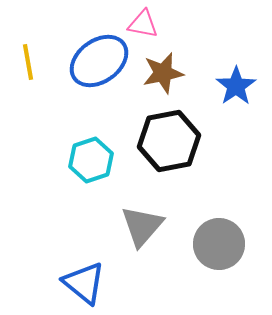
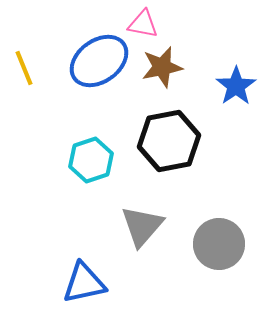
yellow line: moved 4 px left, 6 px down; rotated 12 degrees counterclockwise
brown star: moved 1 px left, 6 px up
blue triangle: rotated 51 degrees counterclockwise
